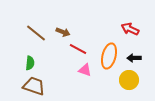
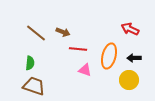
red line: rotated 24 degrees counterclockwise
